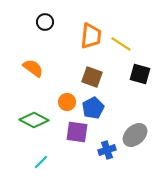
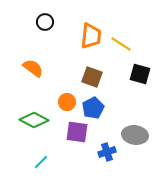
gray ellipse: rotated 50 degrees clockwise
blue cross: moved 2 px down
